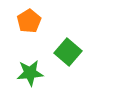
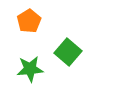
green star: moved 4 px up
